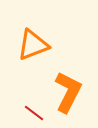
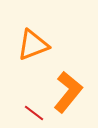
orange L-shape: rotated 12 degrees clockwise
